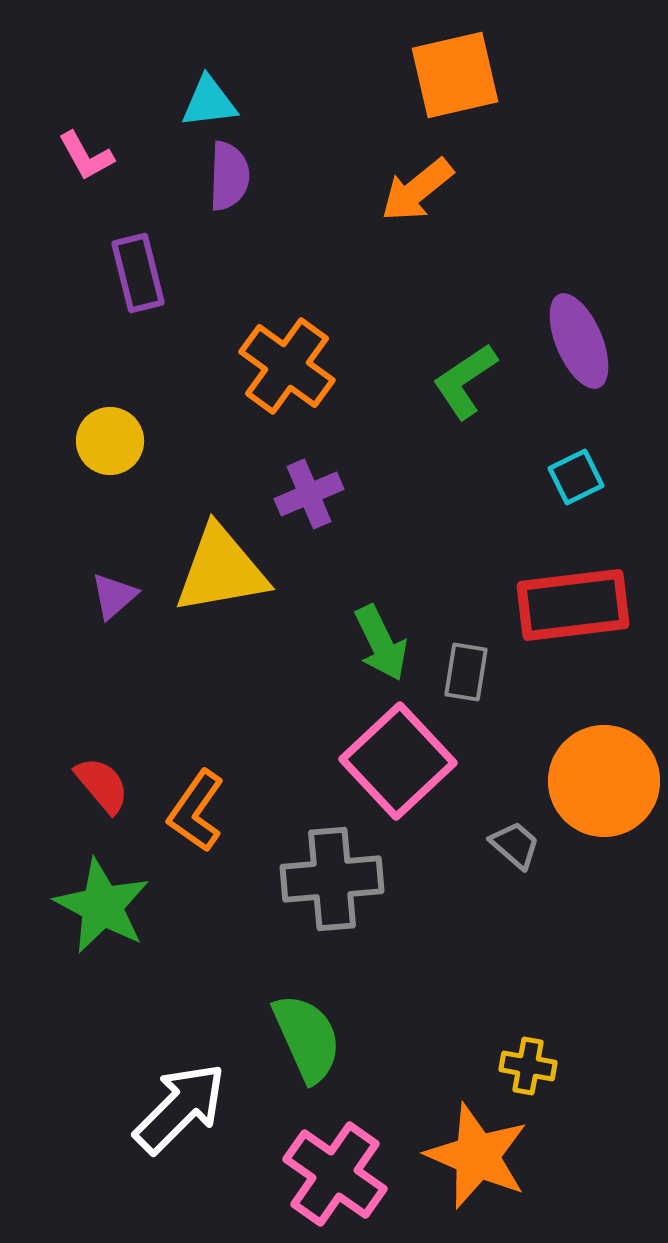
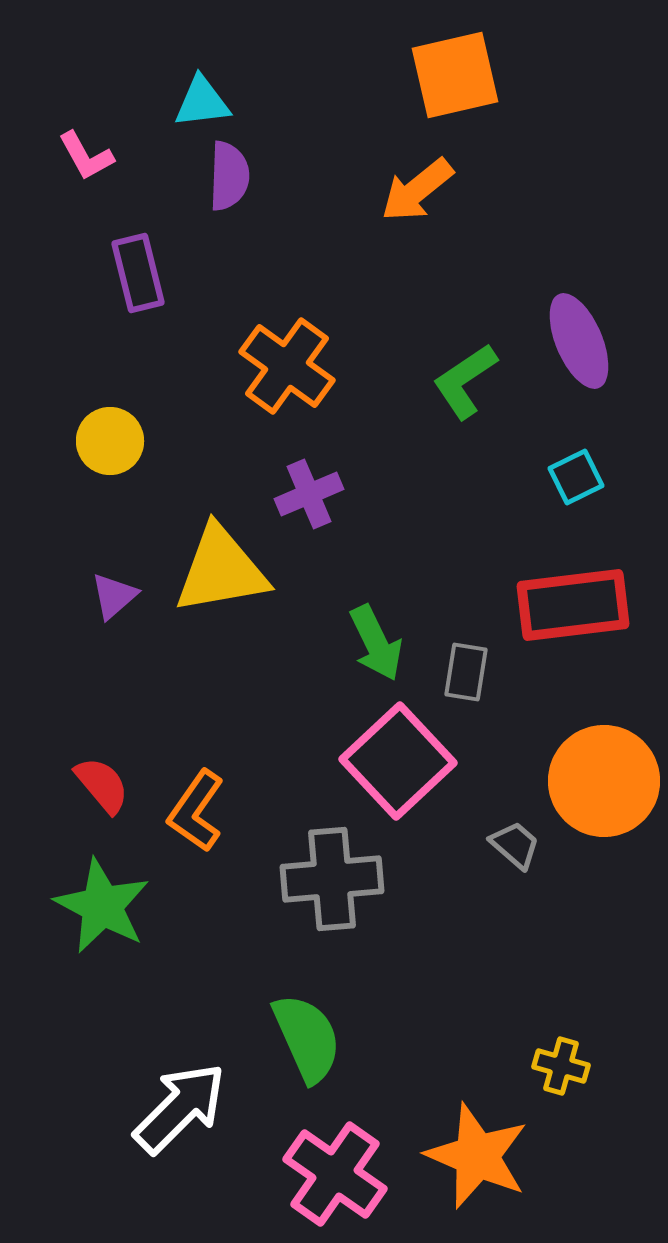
cyan triangle: moved 7 px left
green arrow: moved 5 px left
yellow cross: moved 33 px right; rotated 6 degrees clockwise
